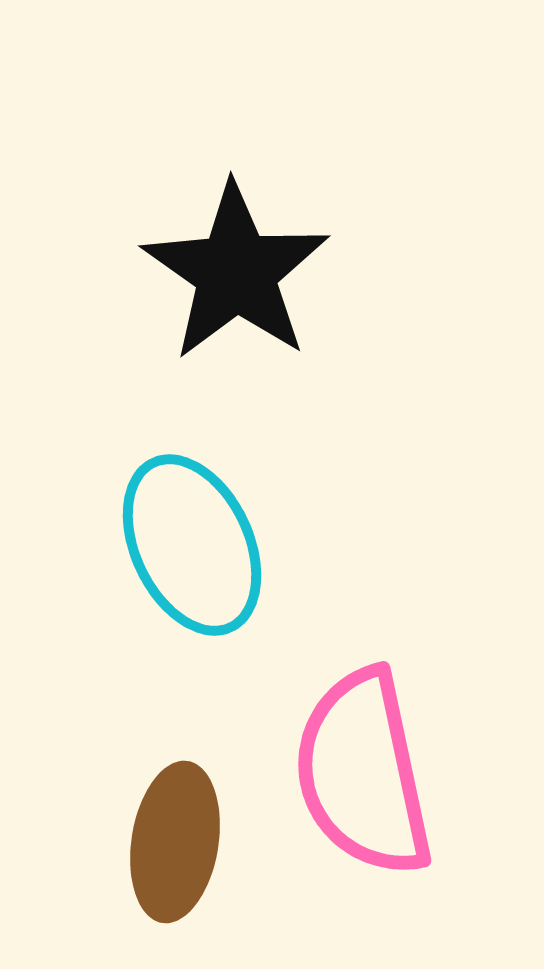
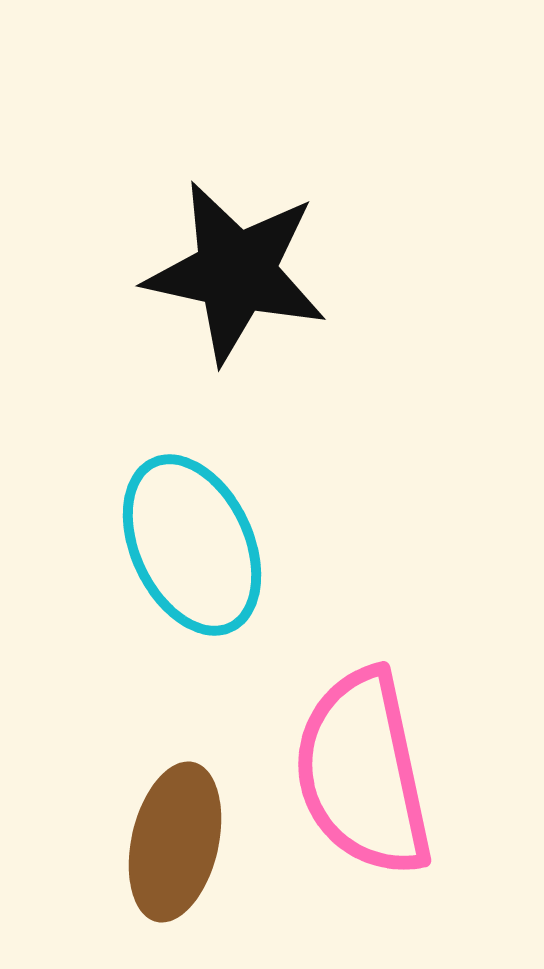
black star: rotated 23 degrees counterclockwise
brown ellipse: rotated 4 degrees clockwise
